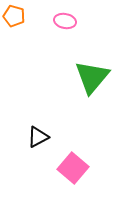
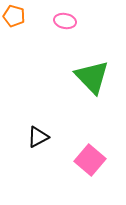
green triangle: rotated 24 degrees counterclockwise
pink square: moved 17 px right, 8 px up
